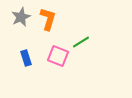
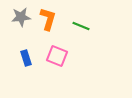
gray star: rotated 18 degrees clockwise
green line: moved 16 px up; rotated 54 degrees clockwise
pink square: moved 1 px left
